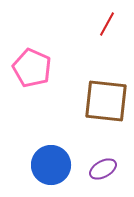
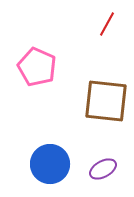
pink pentagon: moved 5 px right, 1 px up
blue circle: moved 1 px left, 1 px up
